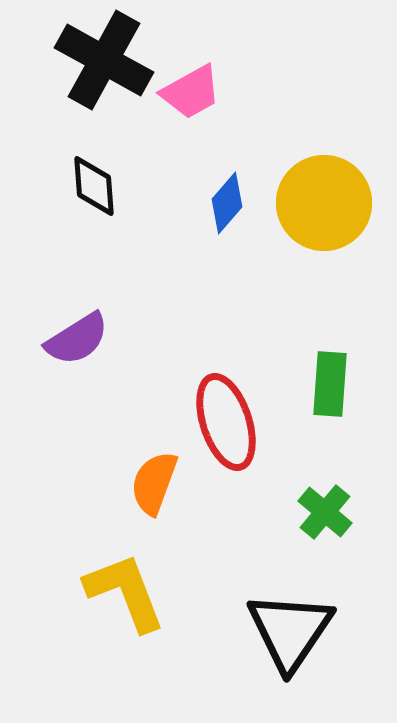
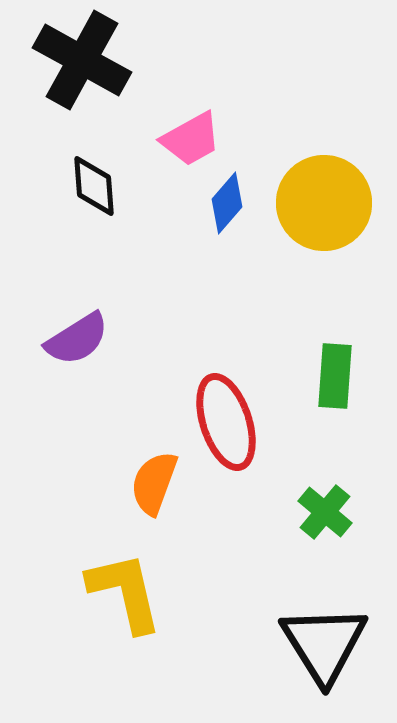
black cross: moved 22 px left
pink trapezoid: moved 47 px down
green rectangle: moved 5 px right, 8 px up
yellow L-shape: rotated 8 degrees clockwise
black triangle: moved 34 px right, 13 px down; rotated 6 degrees counterclockwise
